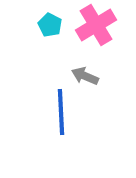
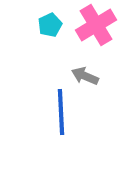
cyan pentagon: rotated 20 degrees clockwise
